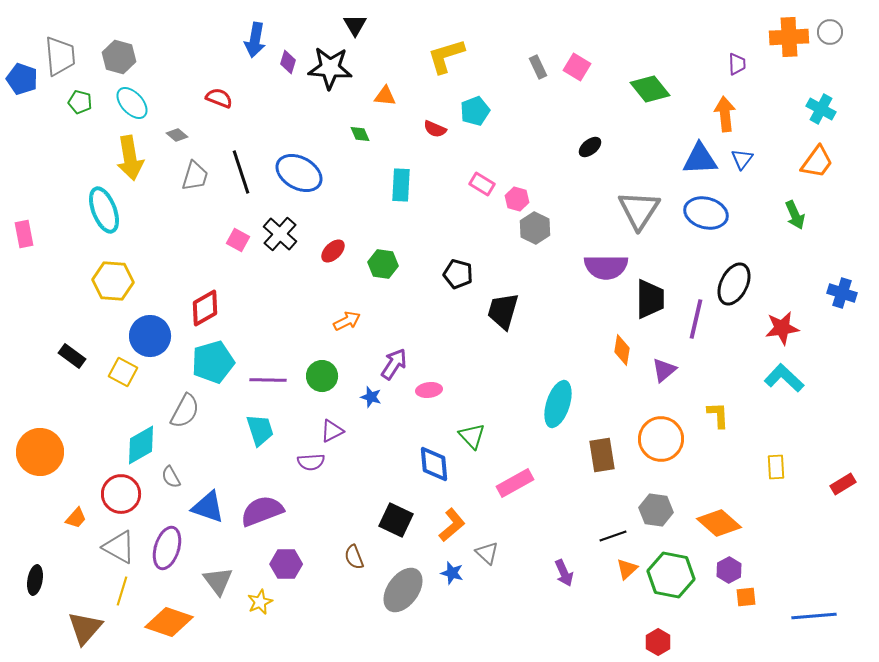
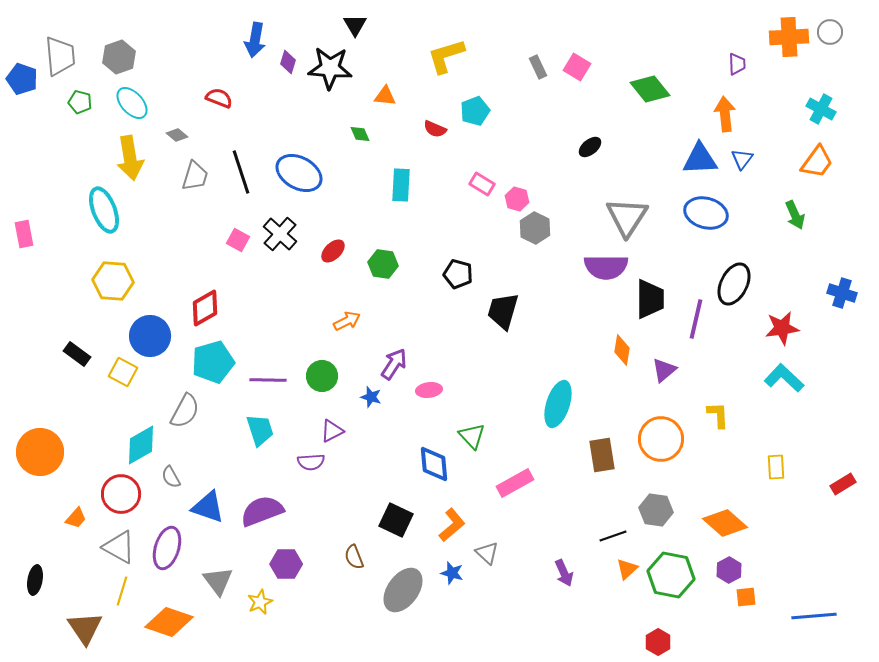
gray hexagon at (119, 57): rotated 24 degrees clockwise
gray triangle at (639, 210): moved 12 px left, 7 px down
black rectangle at (72, 356): moved 5 px right, 2 px up
orange diamond at (719, 523): moved 6 px right
brown triangle at (85, 628): rotated 15 degrees counterclockwise
